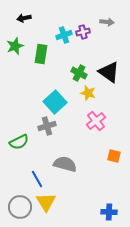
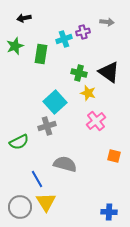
cyan cross: moved 4 px down
green cross: rotated 14 degrees counterclockwise
